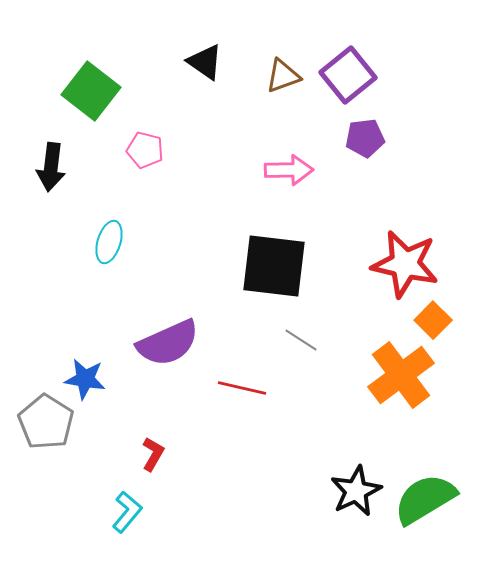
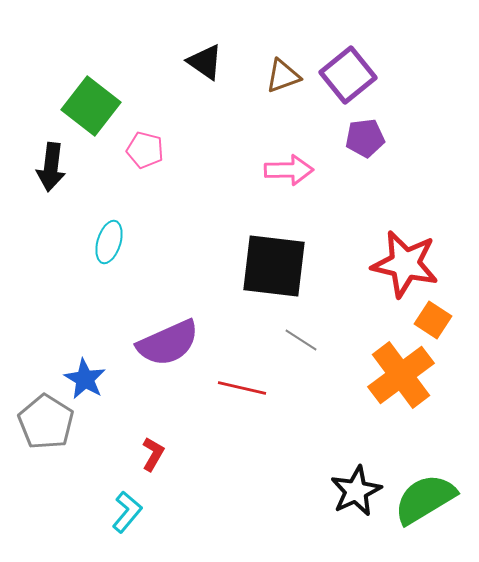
green square: moved 15 px down
orange square: rotated 12 degrees counterclockwise
blue star: rotated 21 degrees clockwise
